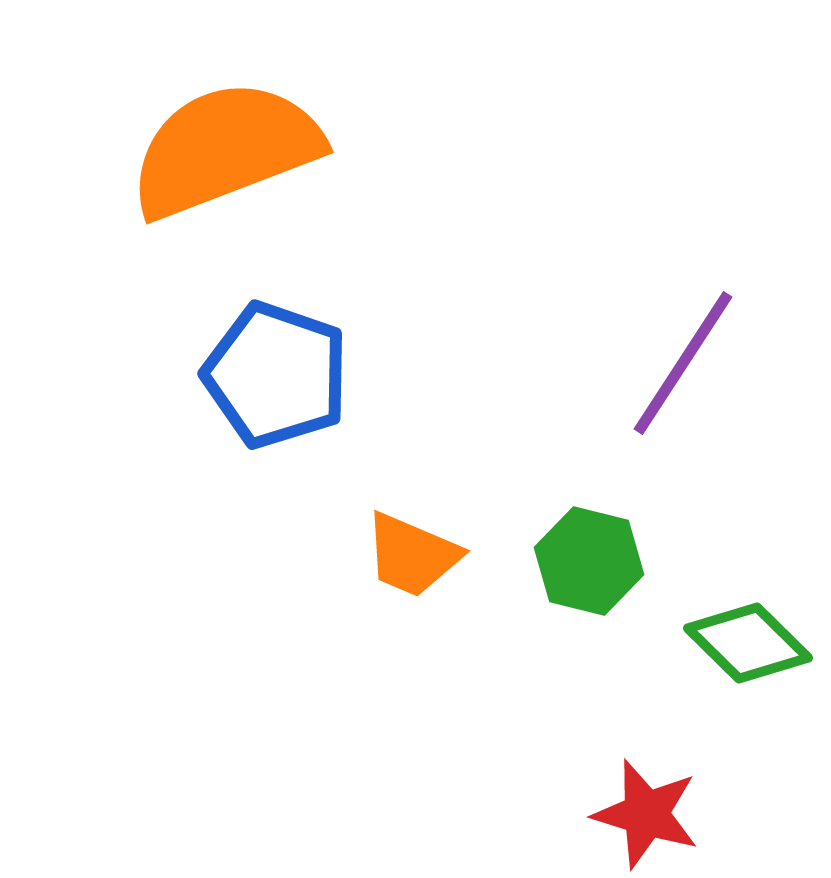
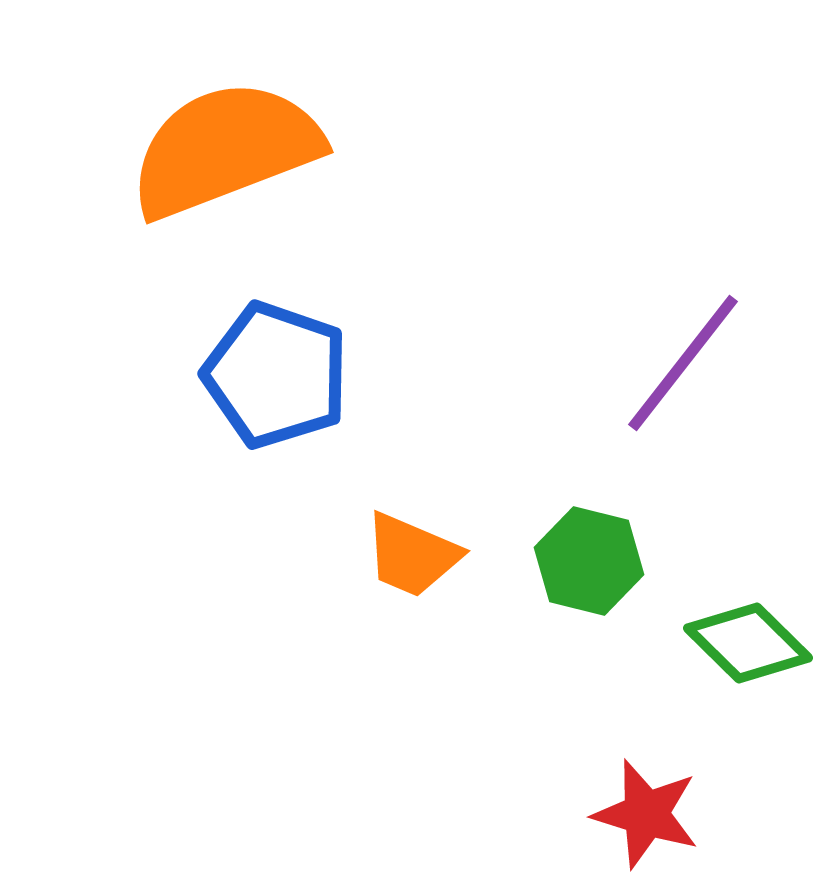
purple line: rotated 5 degrees clockwise
